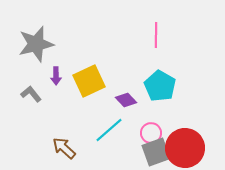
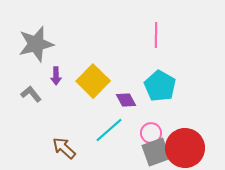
yellow square: moved 4 px right; rotated 20 degrees counterclockwise
purple diamond: rotated 15 degrees clockwise
